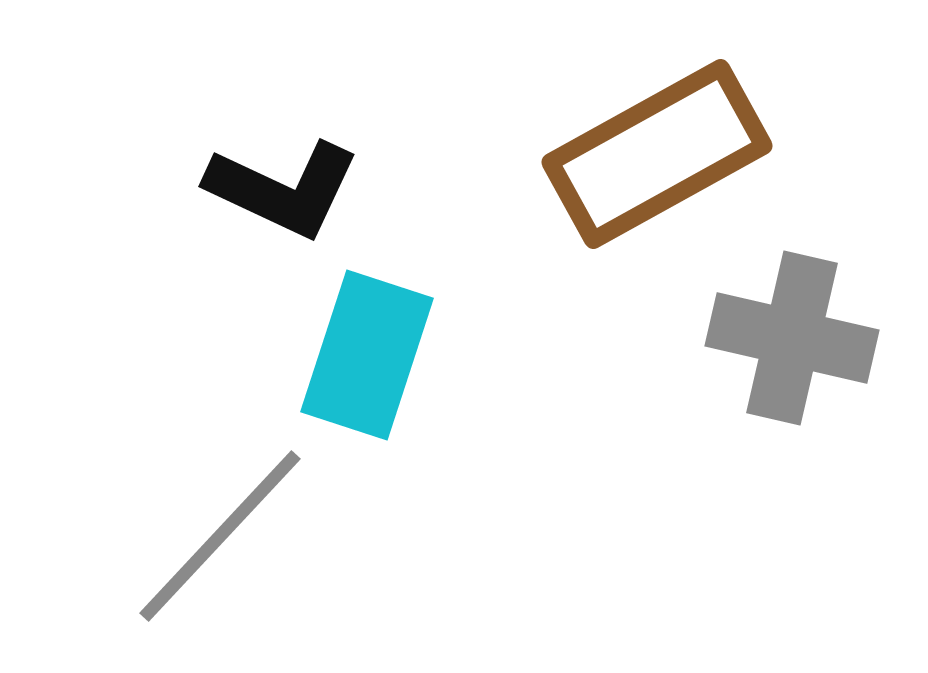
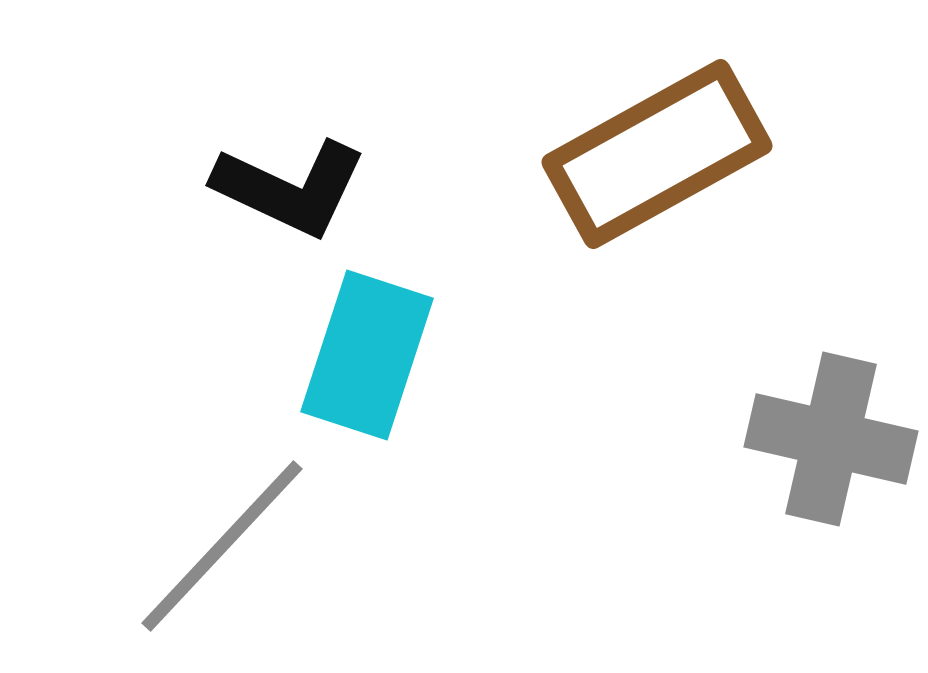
black L-shape: moved 7 px right, 1 px up
gray cross: moved 39 px right, 101 px down
gray line: moved 2 px right, 10 px down
